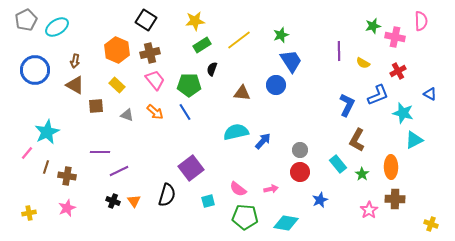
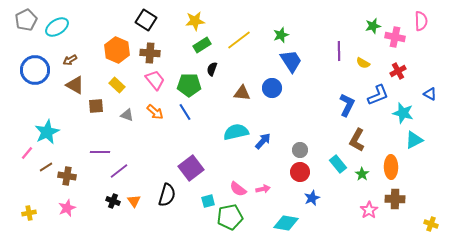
brown cross at (150, 53): rotated 18 degrees clockwise
brown arrow at (75, 61): moved 5 px left, 1 px up; rotated 48 degrees clockwise
blue circle at (276, 85): moved 4 px left, 3 px down
brown line at (46, 167): rotated 40 degrees clockwise
purple line at (119, 171): rotated 12 degrees counterclockwise
pink arrow at (271, 189): moved 8 px left
blue star at (320, 200): moved 8 px left, 2 px up
green pentagon at (245, 217): moved 15 px left; rotated 15 degrees counterclockwise
